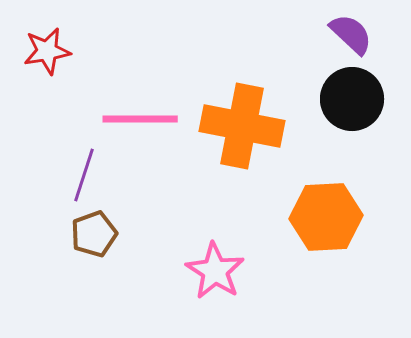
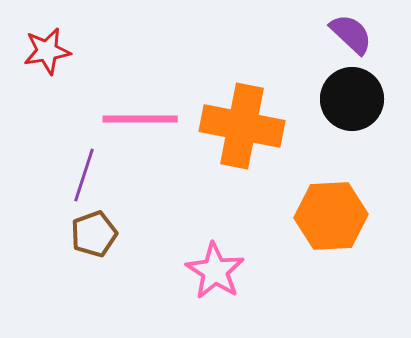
orange hexagon: moved 5 px right, 1 px up
